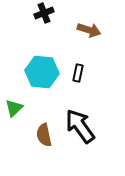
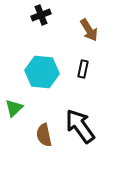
black cross: moved 3 px left, 2 px down
brown arrow: rotated 40 degrees clockwise
black rectangle: moved 5 px right, 4 px up
